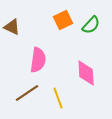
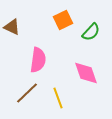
green semicircle: moved 7 px down
pink diamond: rotated 16 degrees counterclockwise
brown line: rotated 10 degrees counterclockwise
